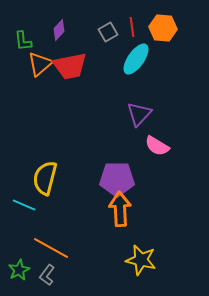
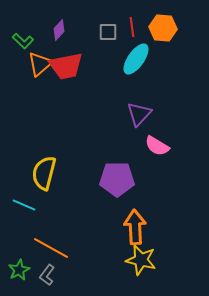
gray square: rotated 30 degrees clockwise
green L-shape: rotated 40 degrees counterclockwise
red trapezoid: moved 4 px left
yellow semicircle: moved 1 px left, 5 px up
orange arrow: moved 15 px right, 18 px down
